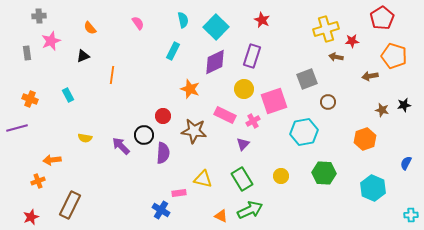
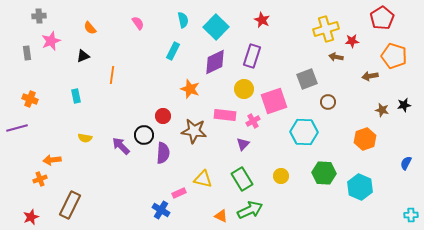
cyan rectangle at (68, 95): moved 8 px right, 1 px down; rotated 16 degrees clockwise
pink rectangle at (225, 115): rotated 20 degrees counterclockwise
cyan hexagon at (304, 132): rotated 12 degrees clockwise
orange cross at (38, 181): moved 2 px right, 2 px up
cyan hexagon at (373, 188): moved 13 px left, 1 px up
pink rectangle at (179, 193): rotated 16 degrees counterclockwise
